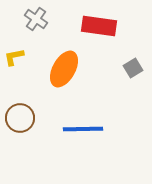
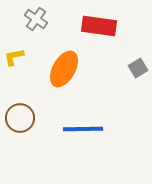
gray square: moved 5 px right
